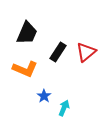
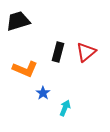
black trapezoid: moved 9 px left, 12 px up; rotated 130 degrees counterclockwise
black rectangle: rotated 18 degrees counterclockwise
blue star: moved 1 px left, 3 px up
cyan arrow: moved 1 px right
